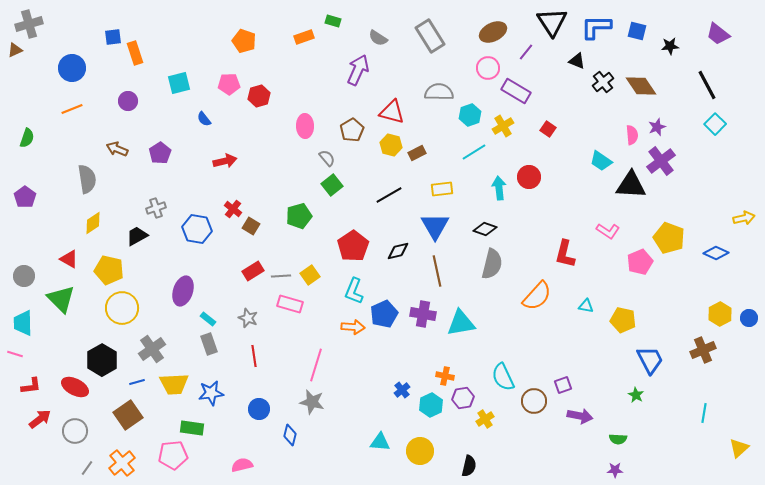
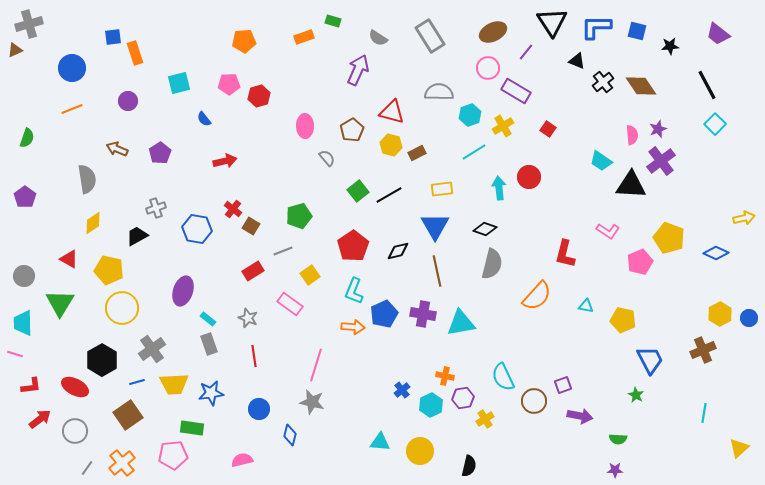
orange pentagon at (244, 41): rotated 25 degrees counterclockwise
purple star at (657, 127): moved 1 px right, 2 px down
green square at (332, 185): moved 26 px right, 6 px down
gray line at (281, 276): moved 2 px right, 25 px up; rotated 18 degrees counterclockwise
green triangle at (61, 299): moved 1 px left, 4 px down; rotated 16 degrees clockwise
pink rectangle at (290, 304): rotated 20 degrees clockwise
pink semicircle at (242, 465): moved 5 px up
